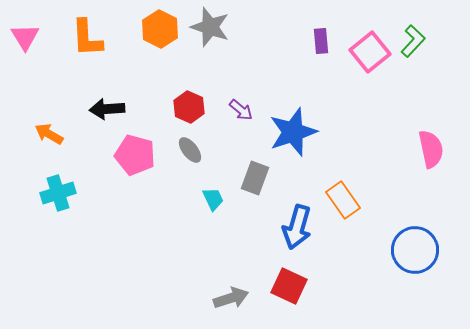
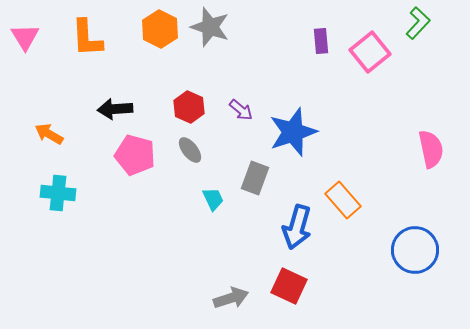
green L-shape: moved 5 px right, 18 px up
black arrow: moved 8 px right
cyan cross: rotated 24 degrees clockwise
orange rectangle: rotated 6 degrees counterclockwise
